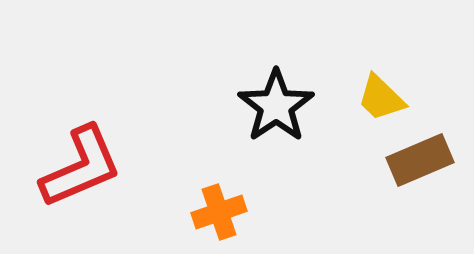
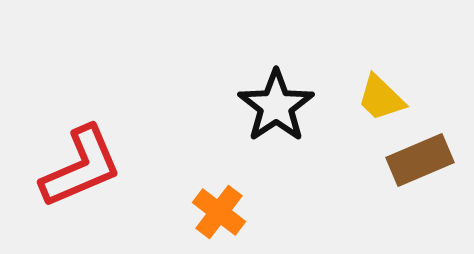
orange cross: rotated 34 degrees counterclockwise
